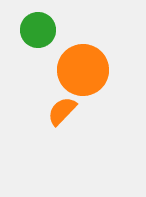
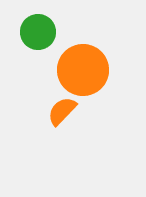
green circle: moved 2 px down
